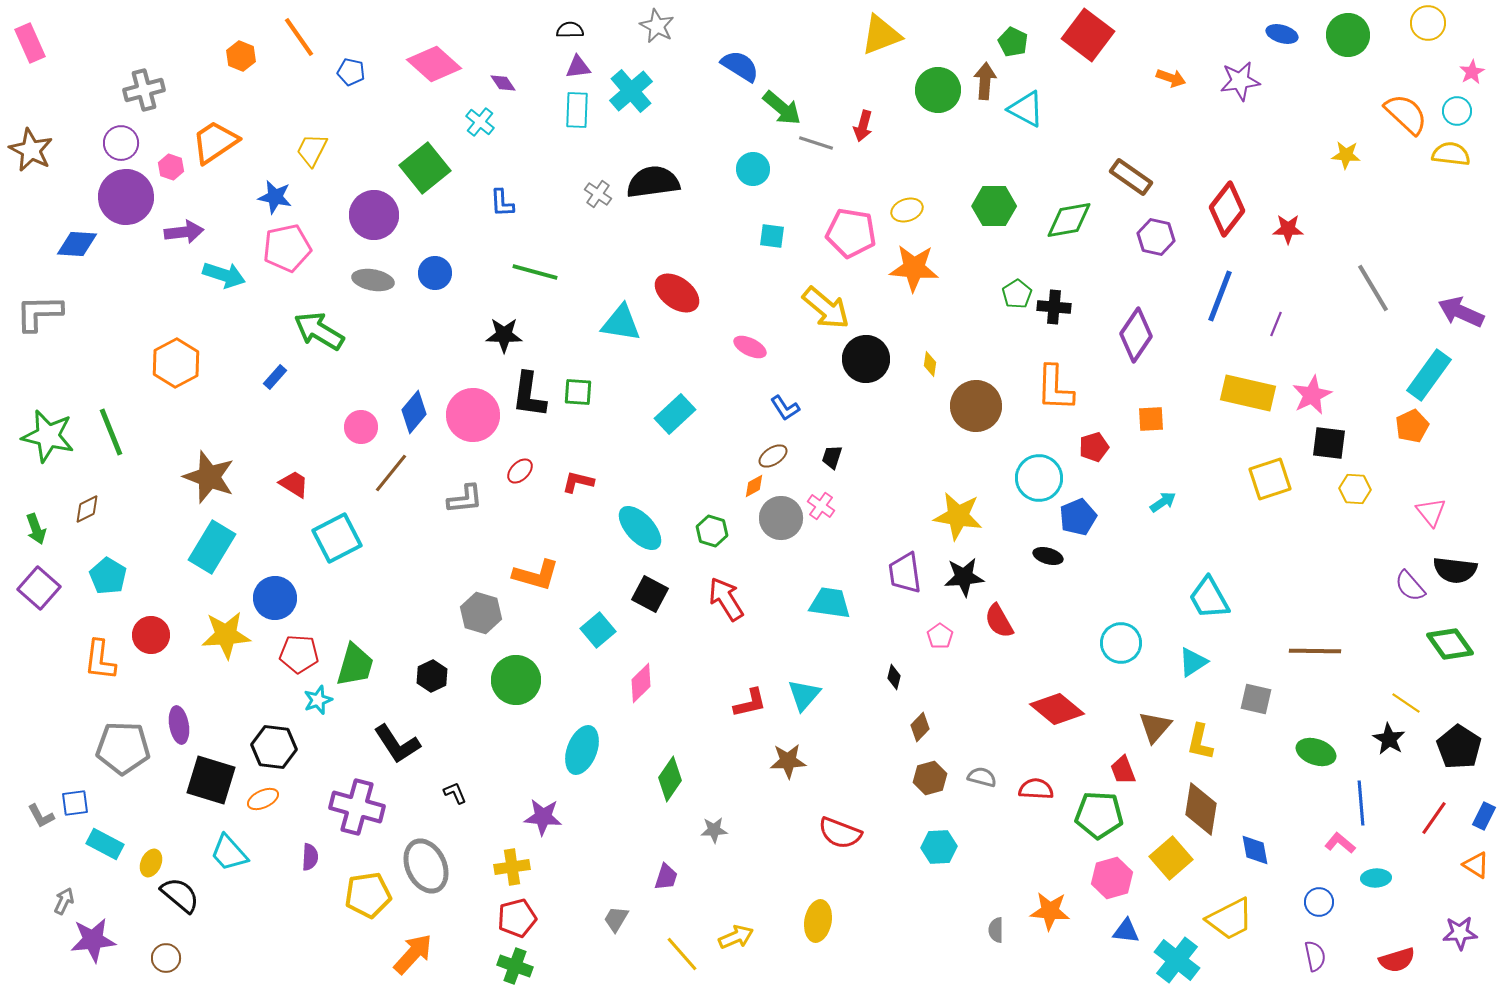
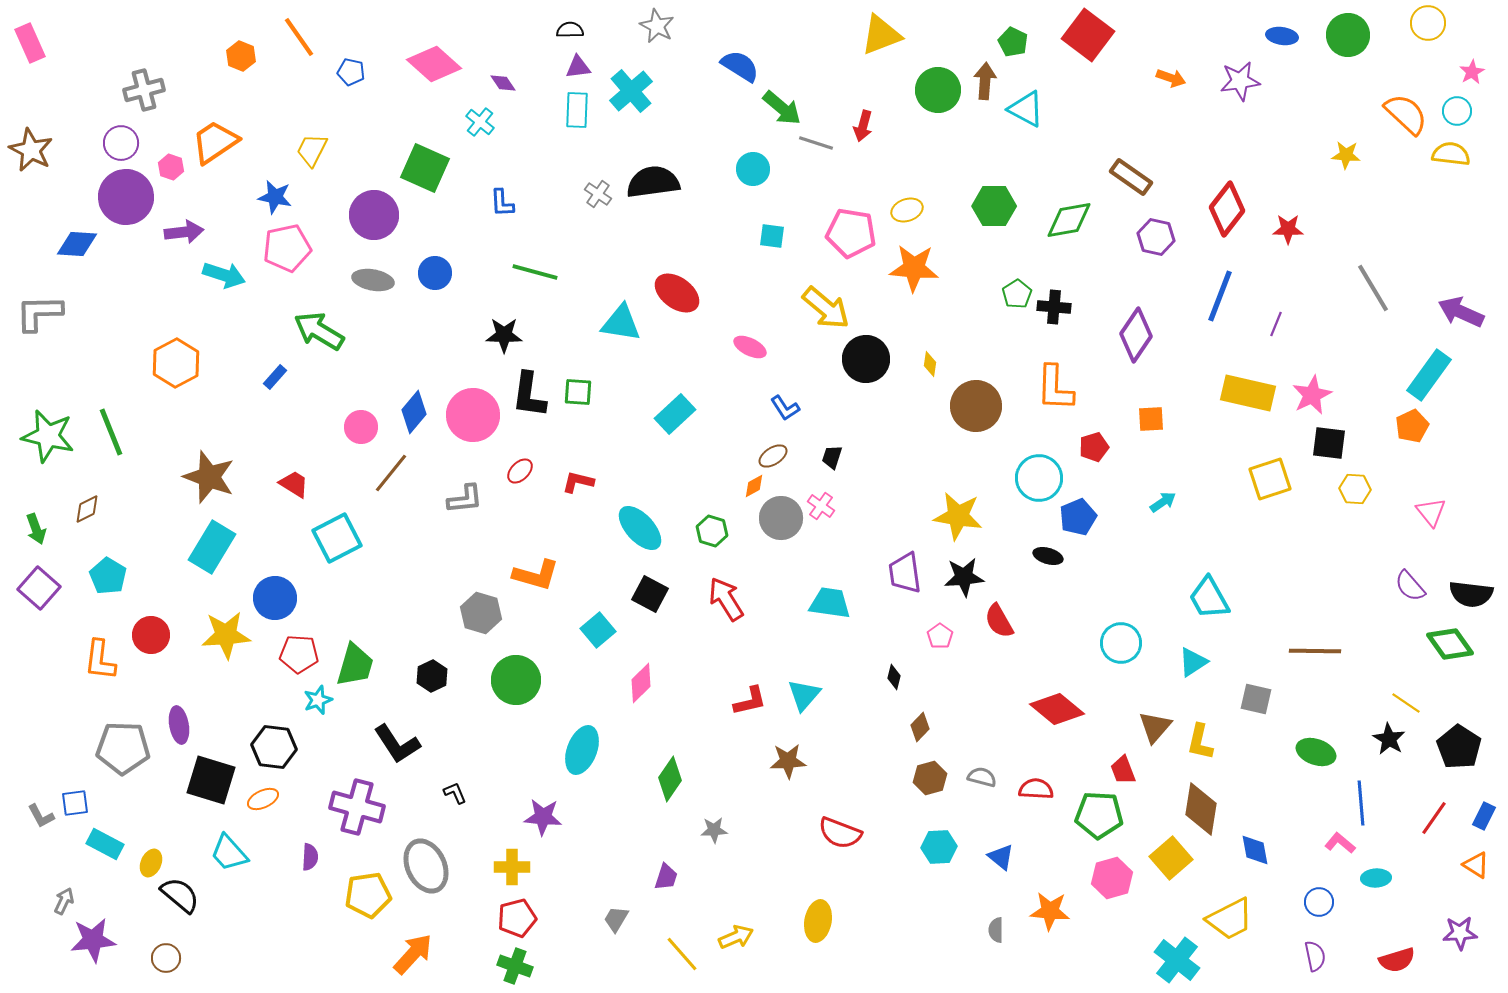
blue ellipse at (1282, 34): moved 2 px down; rotated 8 degrees counterclockwise
green square at (425, 168): rotated 27 degrees counterclockwise
black semicircle at (1455, 570): moved 16 px right, 24 px down
red L-shape at (750, 703): moved 2 px up
yellow cross at (512, 867): rotated 8 degrees clockwise
blue triangle at (1126, 931): moved 125 px left, 74 px up; rotated 32 degrees clockwise
